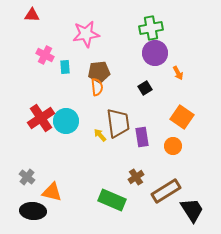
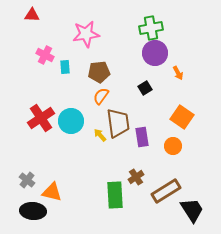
orange semicircle: moved 4 px right, 9 px down; rotated 138 degrees counterclockwise
cyan circle: moved 5 px right
gray cross: moved 3 px down
green rectangle: moved 3 px right, 5 px up; rotated 64 degrees clockwise
